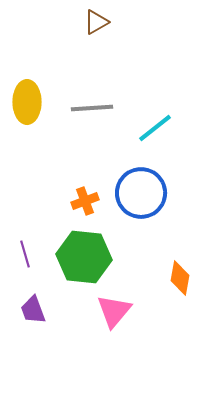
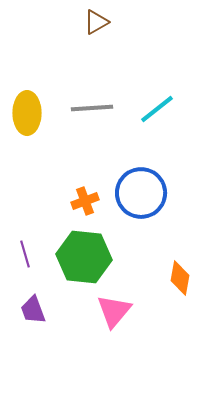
yellow ellipse: moved 11 px down
cyan line: moved 2 px right, 19 px up
